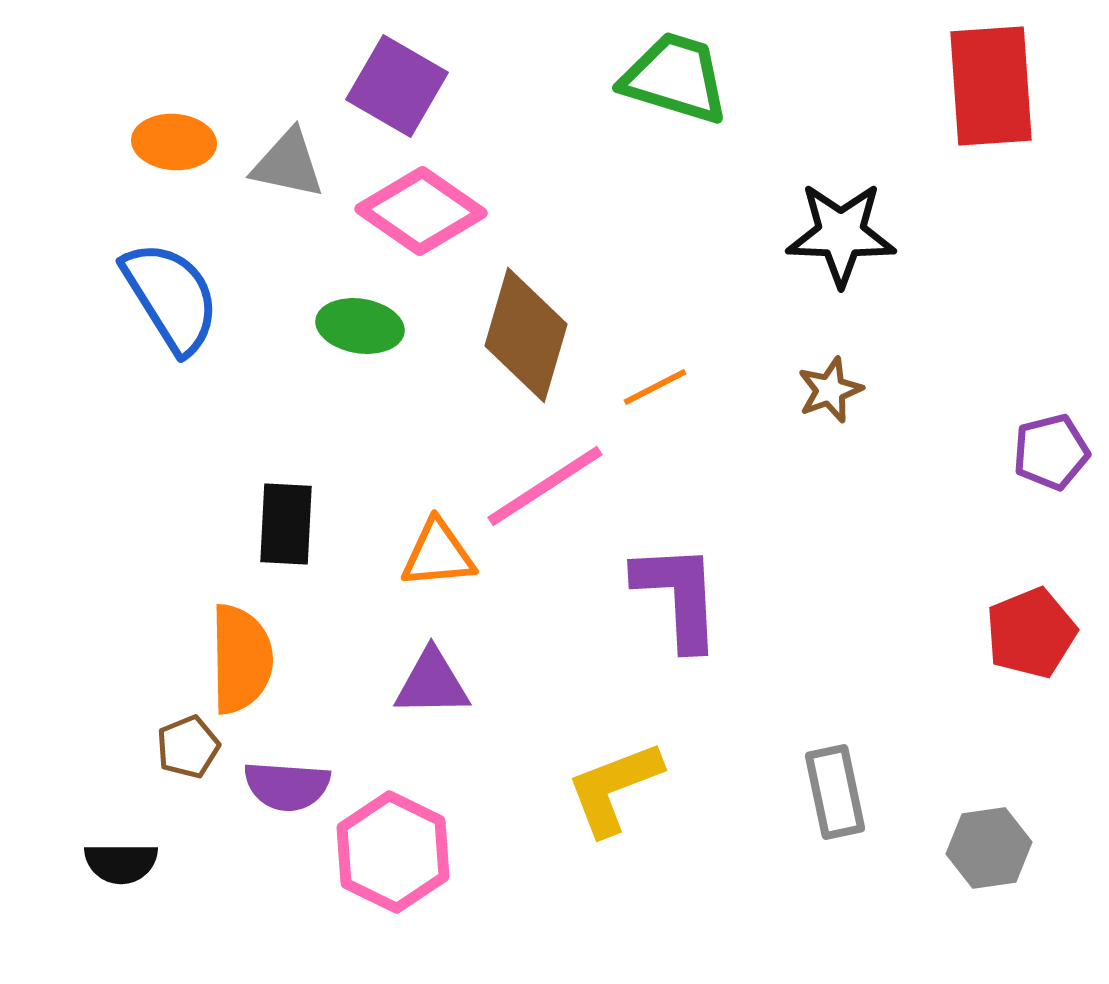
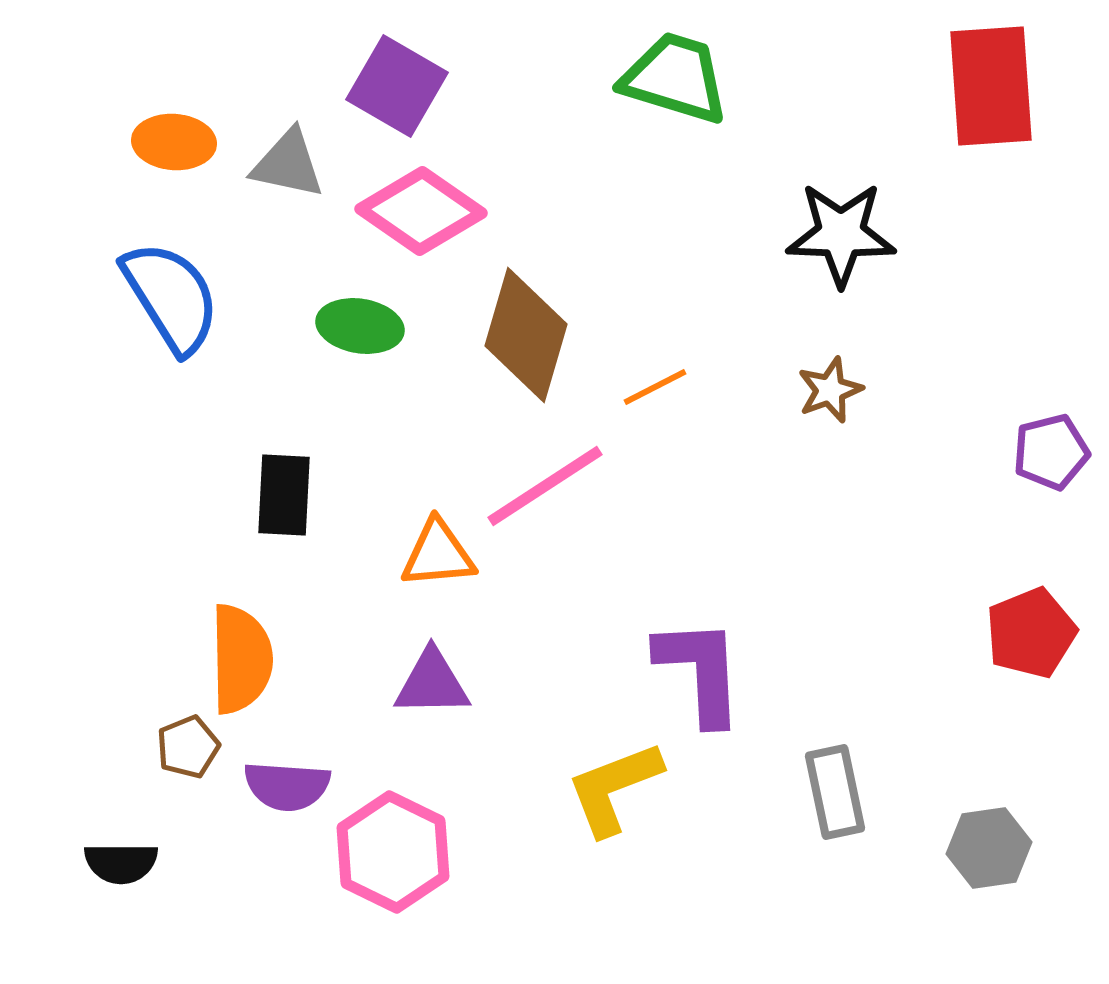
black rectangle: moved 2 px left, 29 px up
purple L-shape: moved 22 px right, 75 px down
